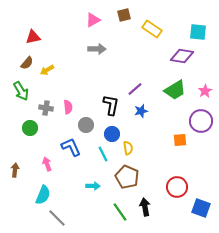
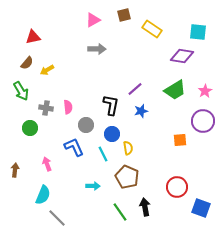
purple circle: moved 2 px right
blue L-shape: moved 3 px right
